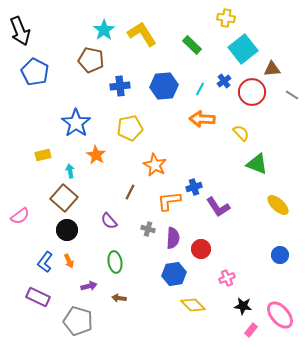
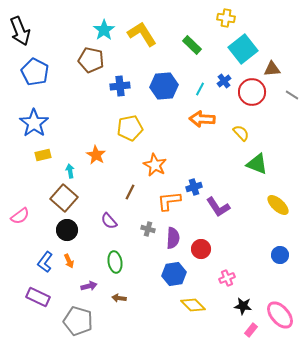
blue star at (76, 123): moved 42 px left
